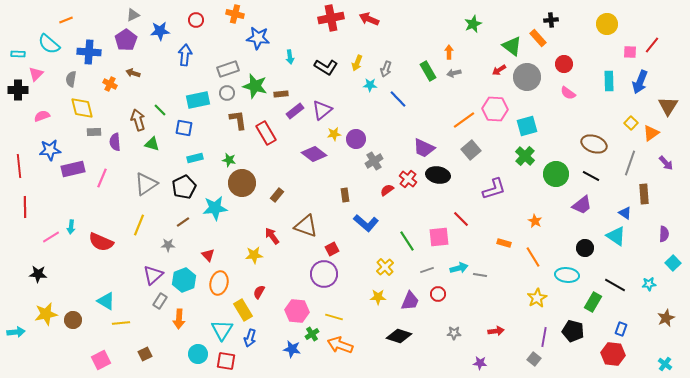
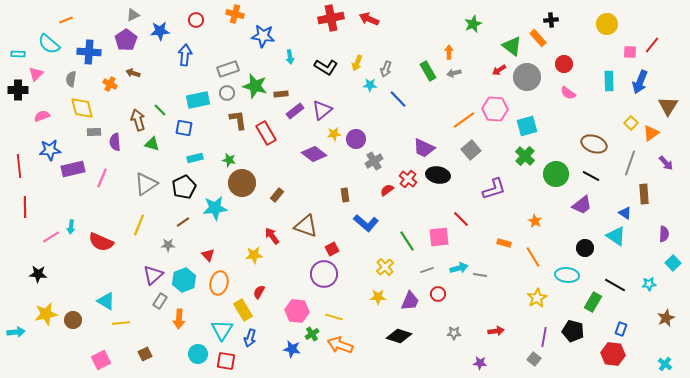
blue star at (258, 38): moved 5 px right, 2 px up
